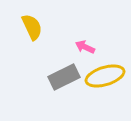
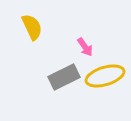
pink arrow: rotated 150 degrees counterclockwise
